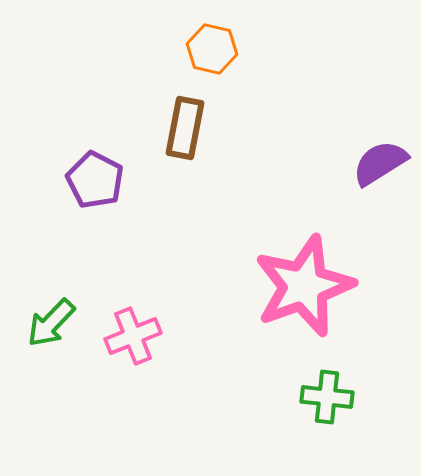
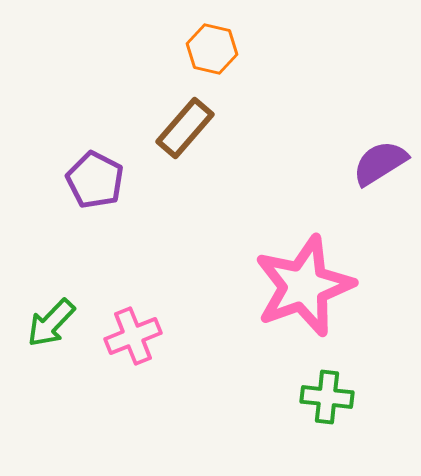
brown rectangle: rotated 30 degrees clockwise
